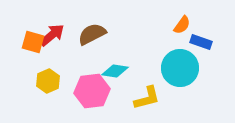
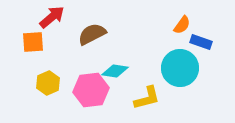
red arrow: moved 18 px up
orange square: rotated 20 degrees counterclockwise
yellow hexagon: moved 2 px down
pink hexagon: moved 1 px left, 1 px up
